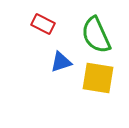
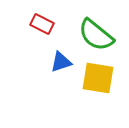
red rectangle: moved 1 px left
green semicircle: rotated 27 degrees counterclockwise
